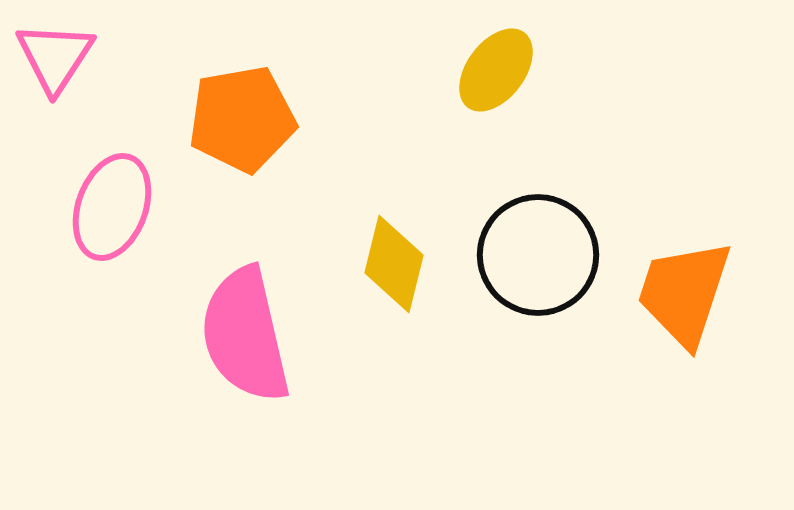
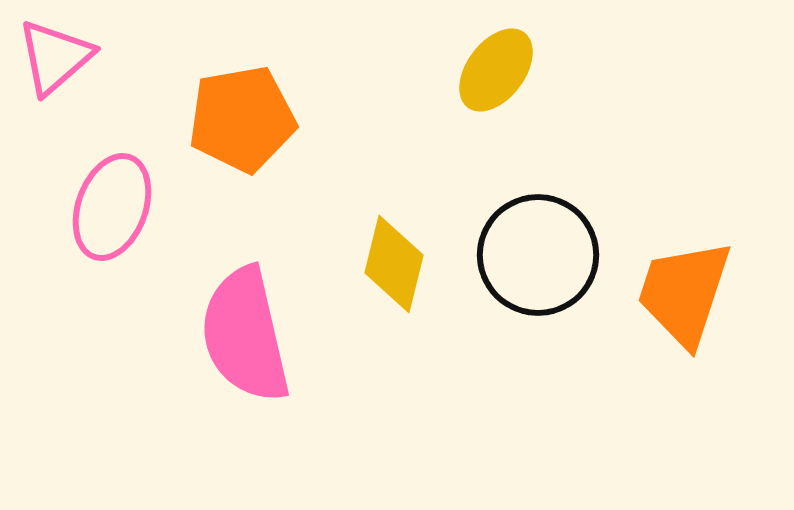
pink triangle: rotated 16 degrees clockwise
